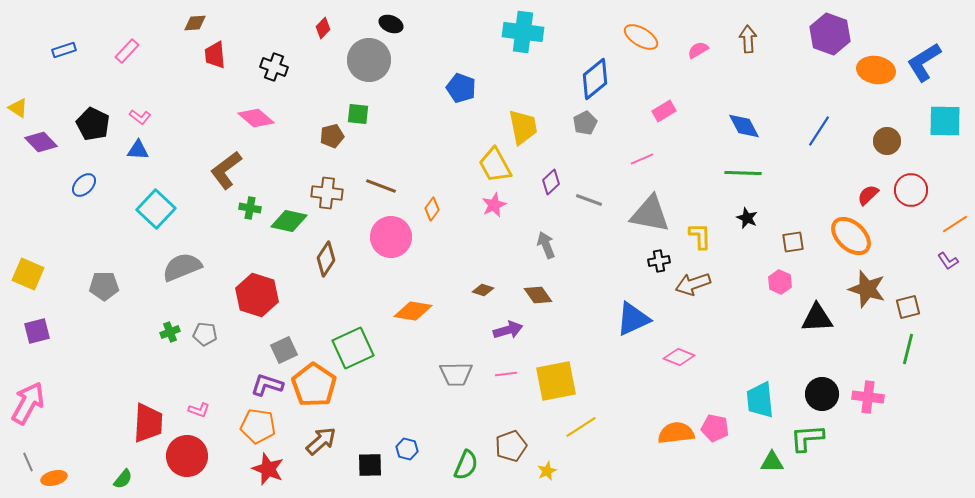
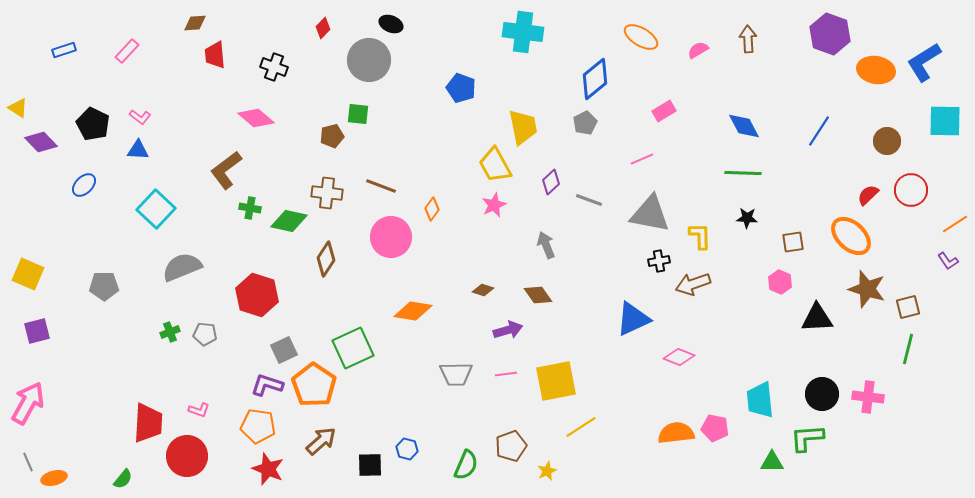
black star at (747, 218): rotated 20 degrees counterclockwise
